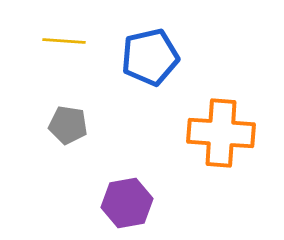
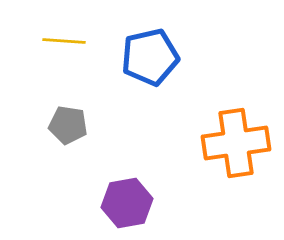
orange cross: moved 15 px right, 10 px down; rotated 12 degrees counterclockwise
